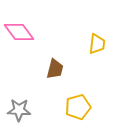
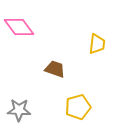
pink diamond: moved 5 px up
brown trapezoid: rotated 85 degrees counterclockwise
